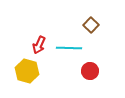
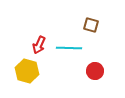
brown square: rotated 28 degrees counterclockwise
red circle: moved 5 px right
